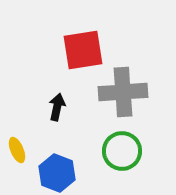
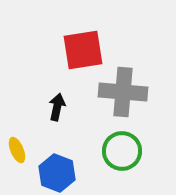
gray cross: rotated 9 degrees clockwise
